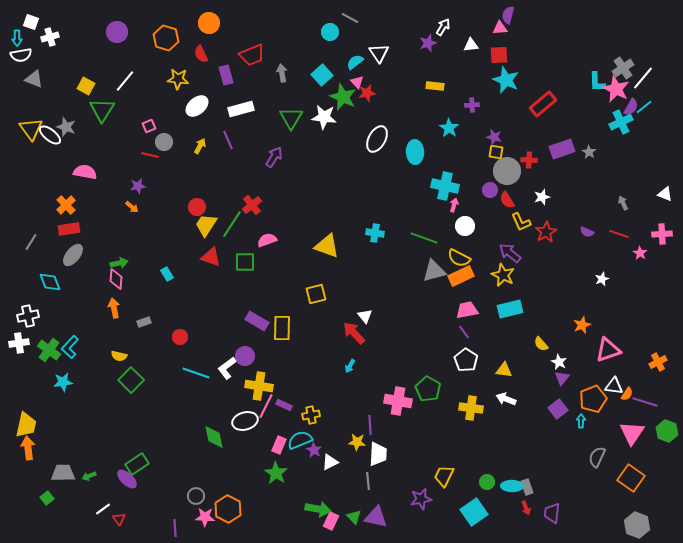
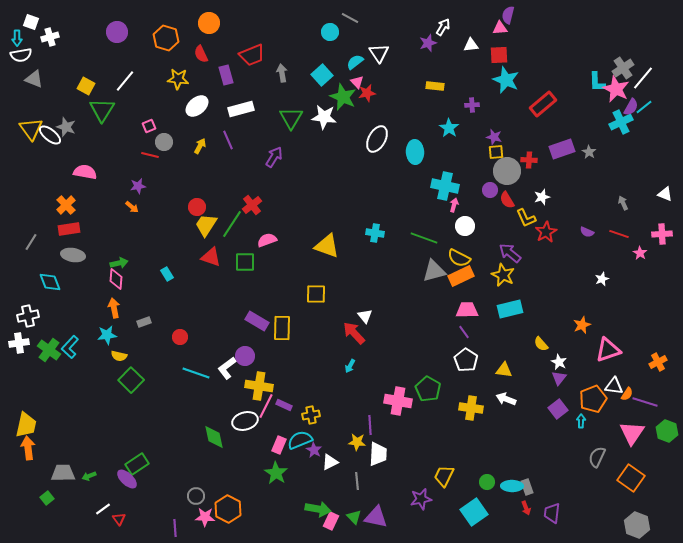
yellow square at (496, 152): rotated 14 degrees counterclockwise
yellow L-shape at (521, 222): moved 5 px right, 4 px up
gray ellipse at (73, 255): rotated 60 degrees clockwise
yellow square at (316, 294): rotated 15 degrees clockwise
pink trapezoid at (467, 310): rotated 10 degrees clockwise
purple triangle at (562, 378): moved 3 px left
cyan star at (63, 382): moved 44 px right, 47 px up
gray line at (368, 481): moved 11 px left
